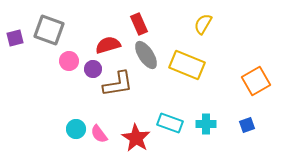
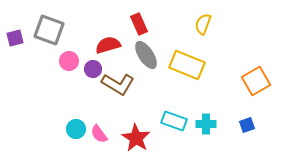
yellow semicircle: rotated 10 degrees counterclockwise
brown L-shape: rotated 40 degrees clockwise
cyan rectangle: moved 4 px right, 2 px up
